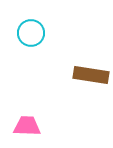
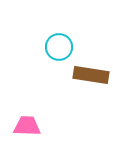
cyan circle: moved 28 px right, 14 px down
